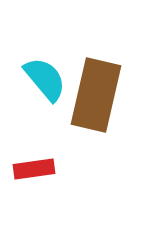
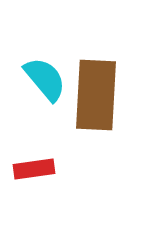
brown rectangle: rotated 10 degrees counterclockwise
